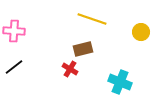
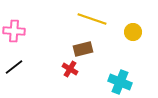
yellow circle: moved 8 px left
